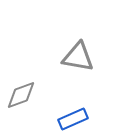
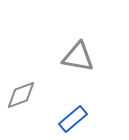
blue rectangle: rotated 16 degrees counterclockwise
